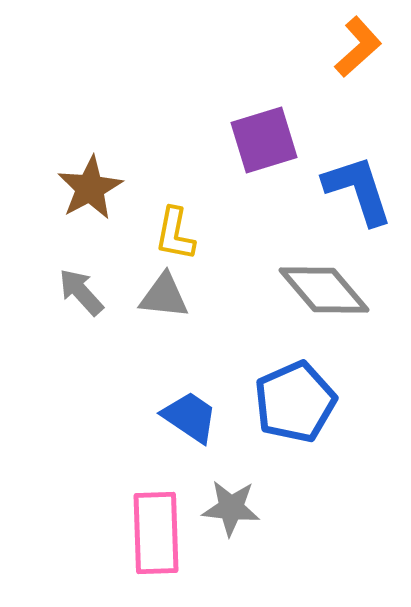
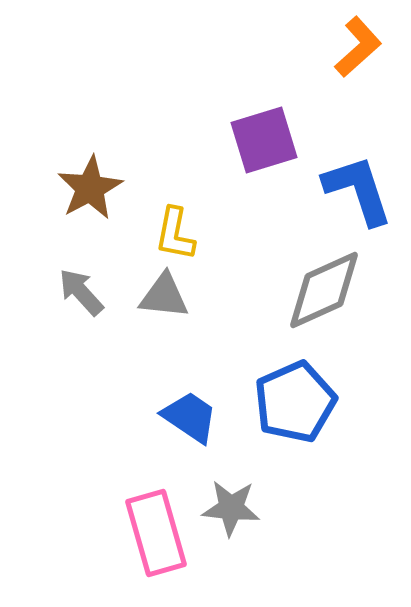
gray diamond: rotated 74 degrees counterclockwise
pink rectangle: rotated 14 degrees counterclockwise
